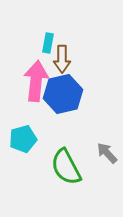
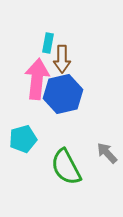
pink arrow: moved 1 px right, 2 px up
